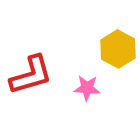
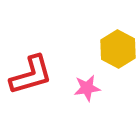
pink star: rotated 12 degrees counterclockwise
